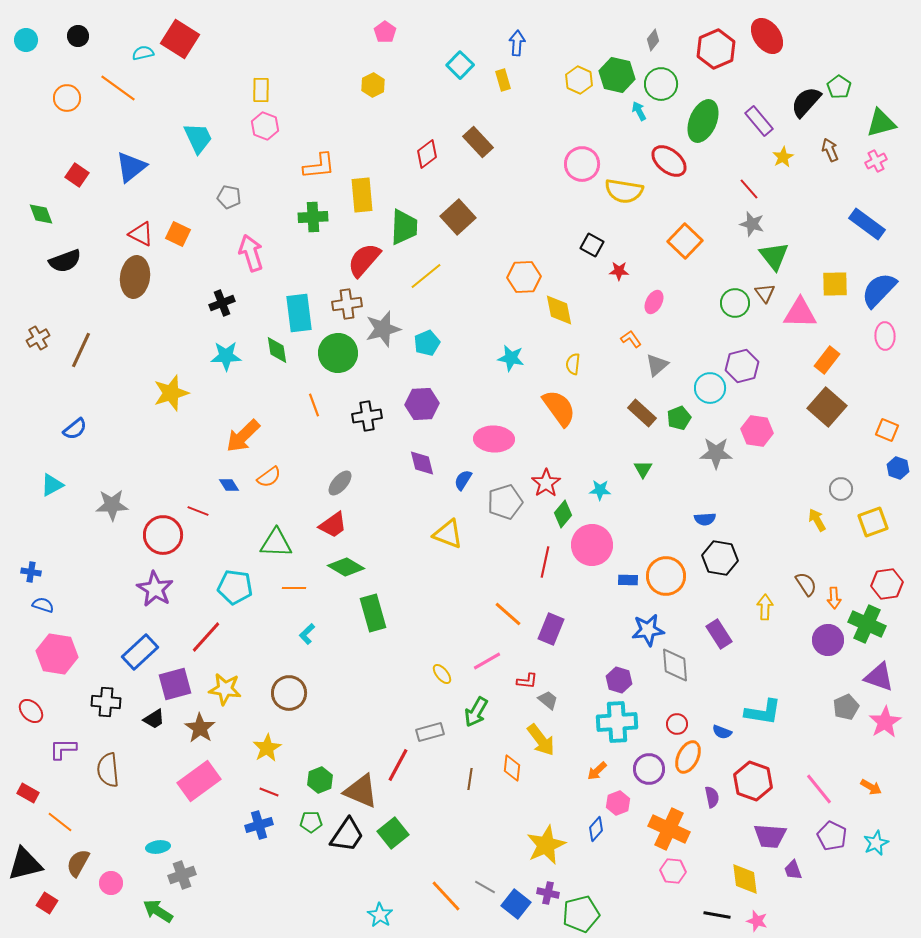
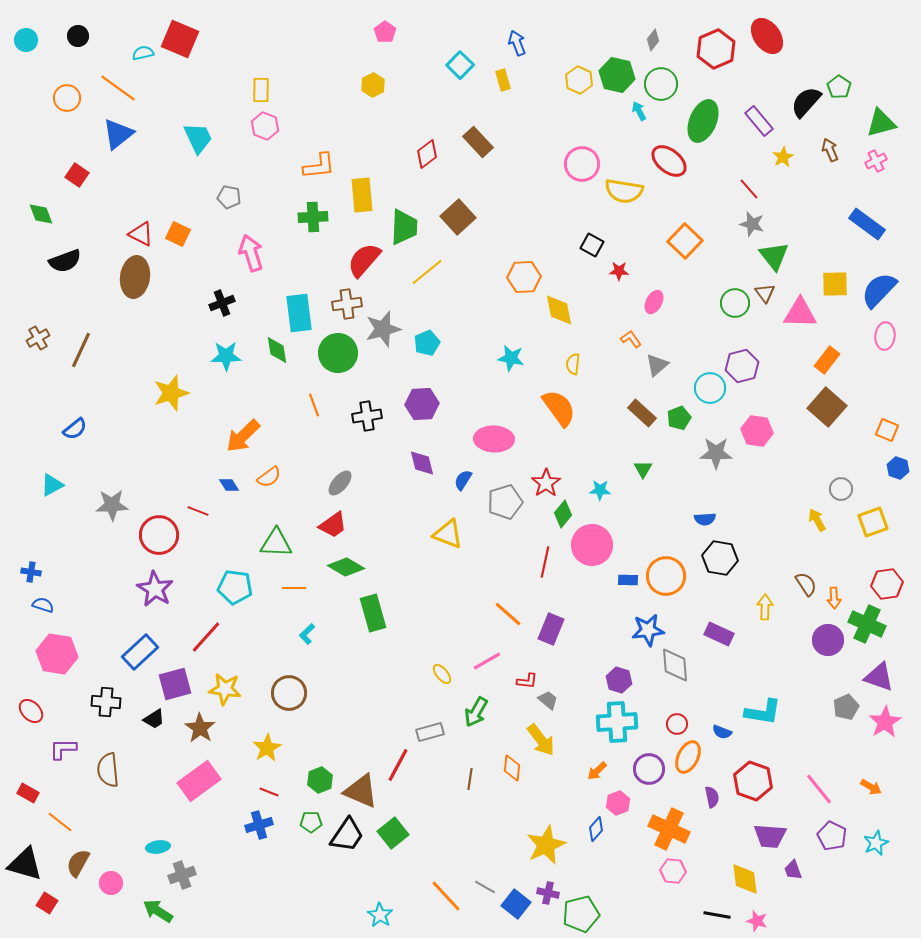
red square at (180, 39): rotated 9 degrees counterclockwise
blue arrow at (517, 43): rotated 25 degrees counterclockwise
blue triangle at (131, 167): moved 13 px left, 33 px up
yellow line at (426, 276): moved 1 px right, 4 px up
pink ellipse at (885, 336): rotated 8 degrees clockwise
red circle at (163, 535): moved 4 px left
purple rectangle at (719, 634): rotated 32 degrees counterclockwise
black triangle at (25, 864): rotated 30 degrees clockwise
